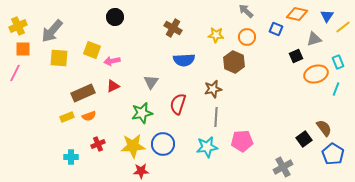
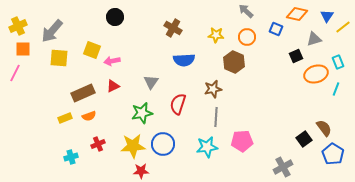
yellow rectangle at (67, 117): moved 2 px left, 1 px down
cyan cross at (71, 157): rotated 16 degrees counterclockwise
